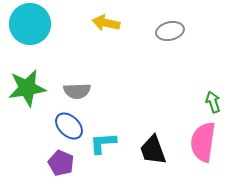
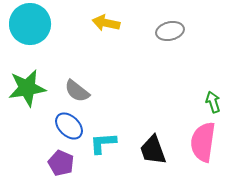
gray semicircle: rotated 40 degrees clockwise
